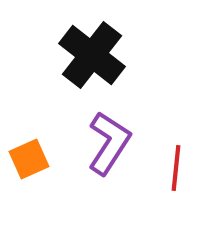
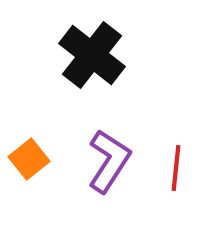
purple L-shape: moved 18 px down
orange square: rotated 15 degrees counterclockwise
